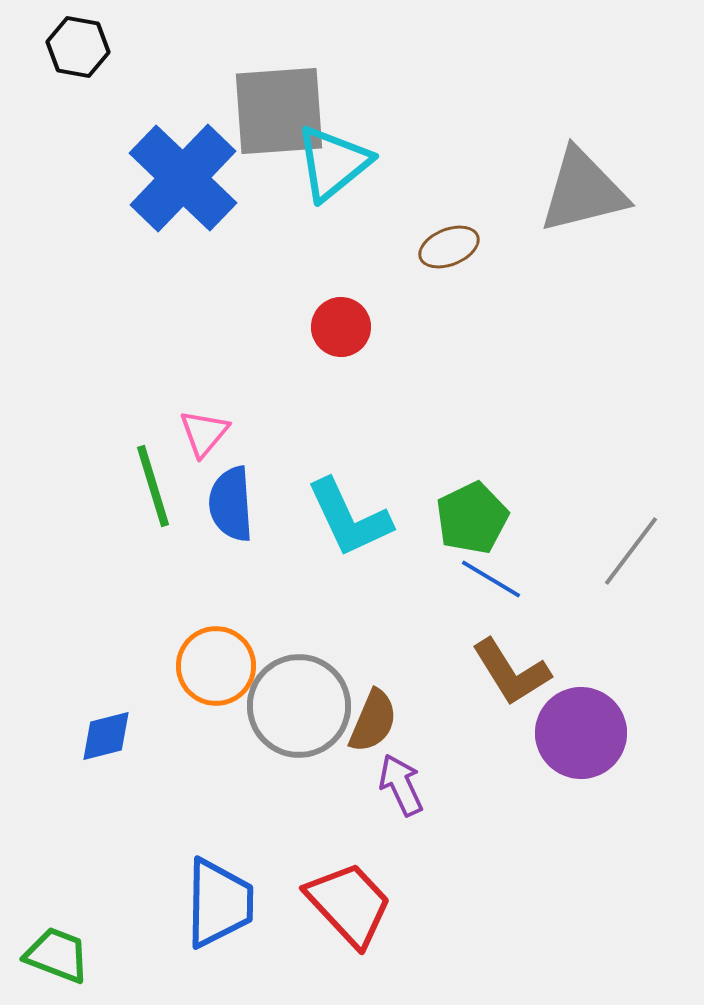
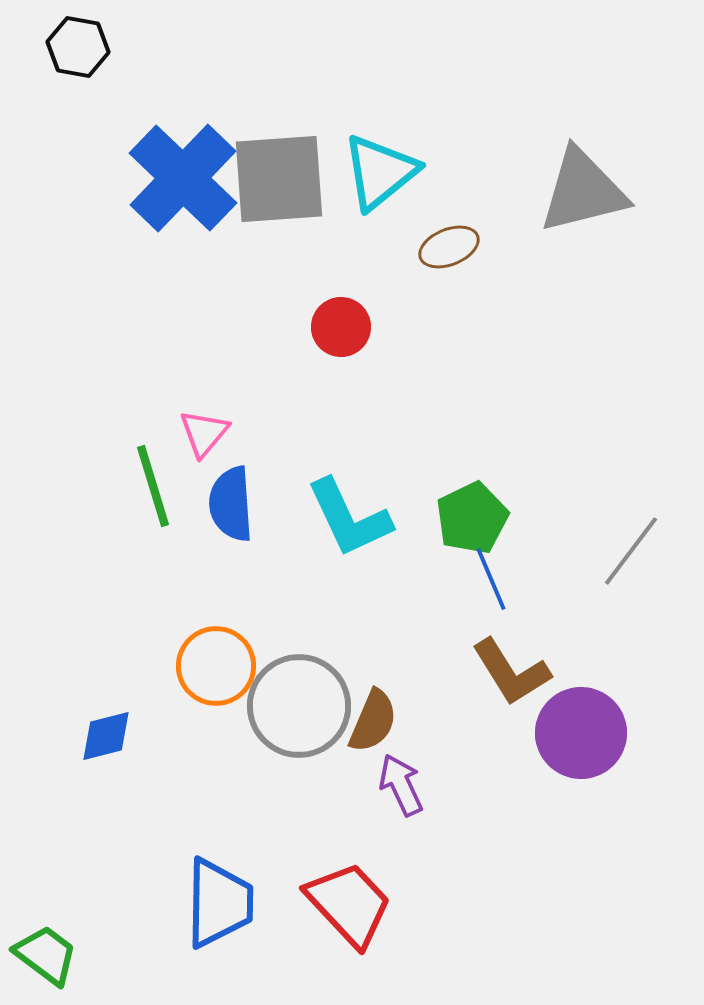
gray square: moved 68 px down
cyan triangle: moved 47 px right, 9 px down
blue line: rotated 36 degrees clockwise
green trapezoid: moved 11 px left; rotated 16 degrees clockwise
